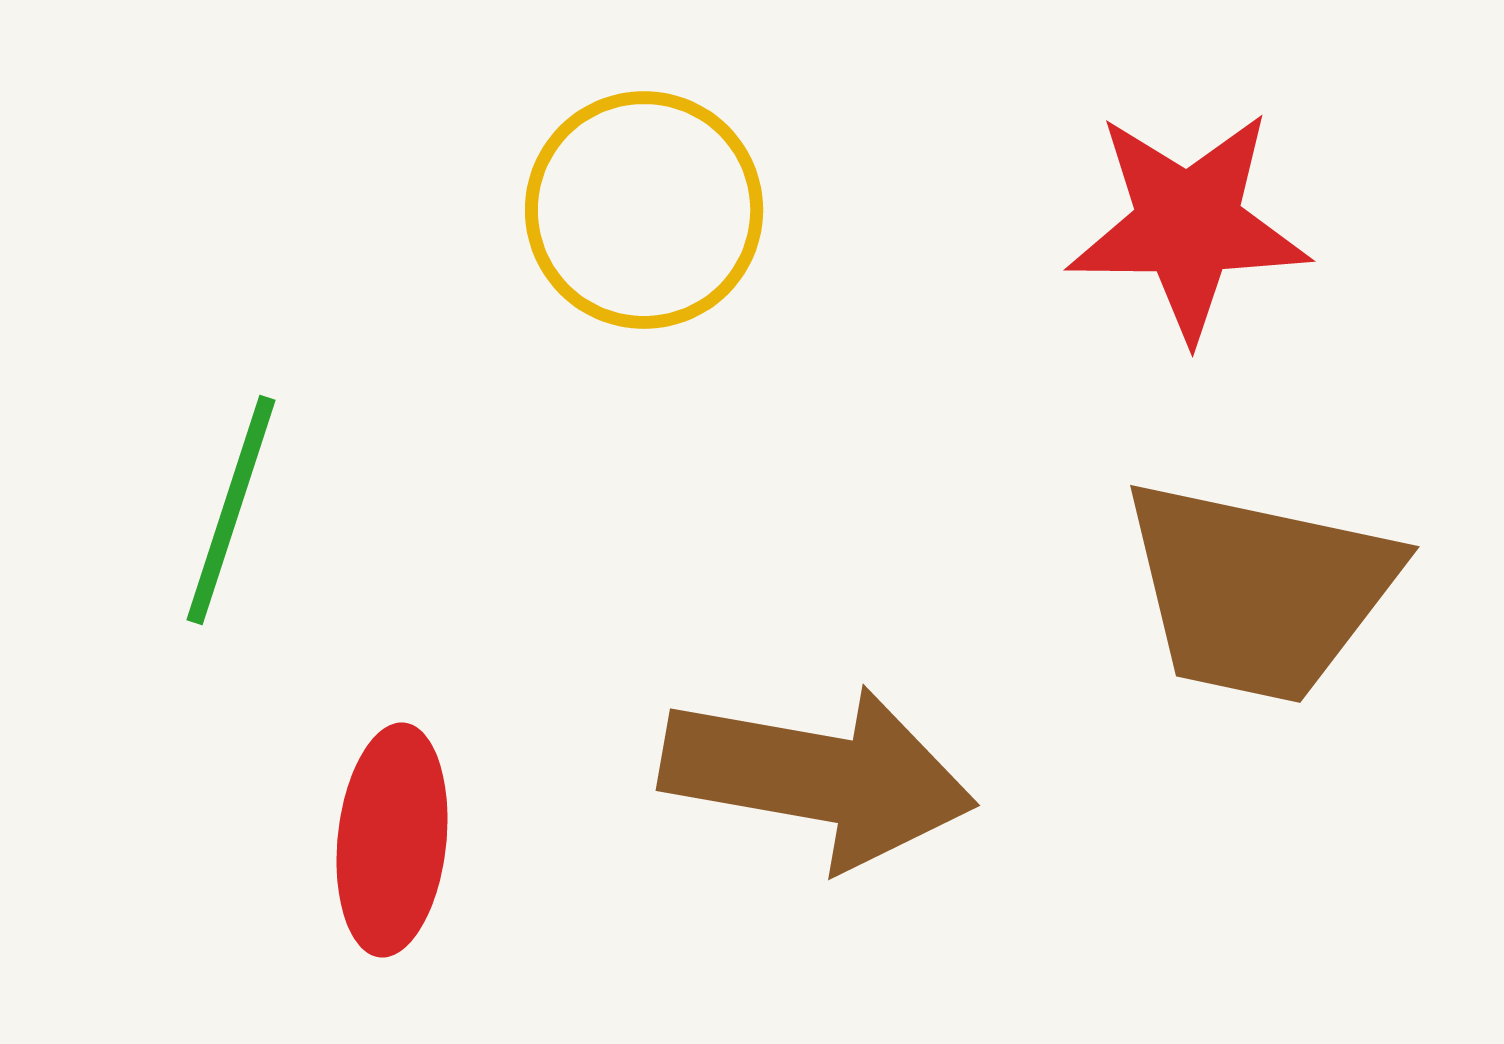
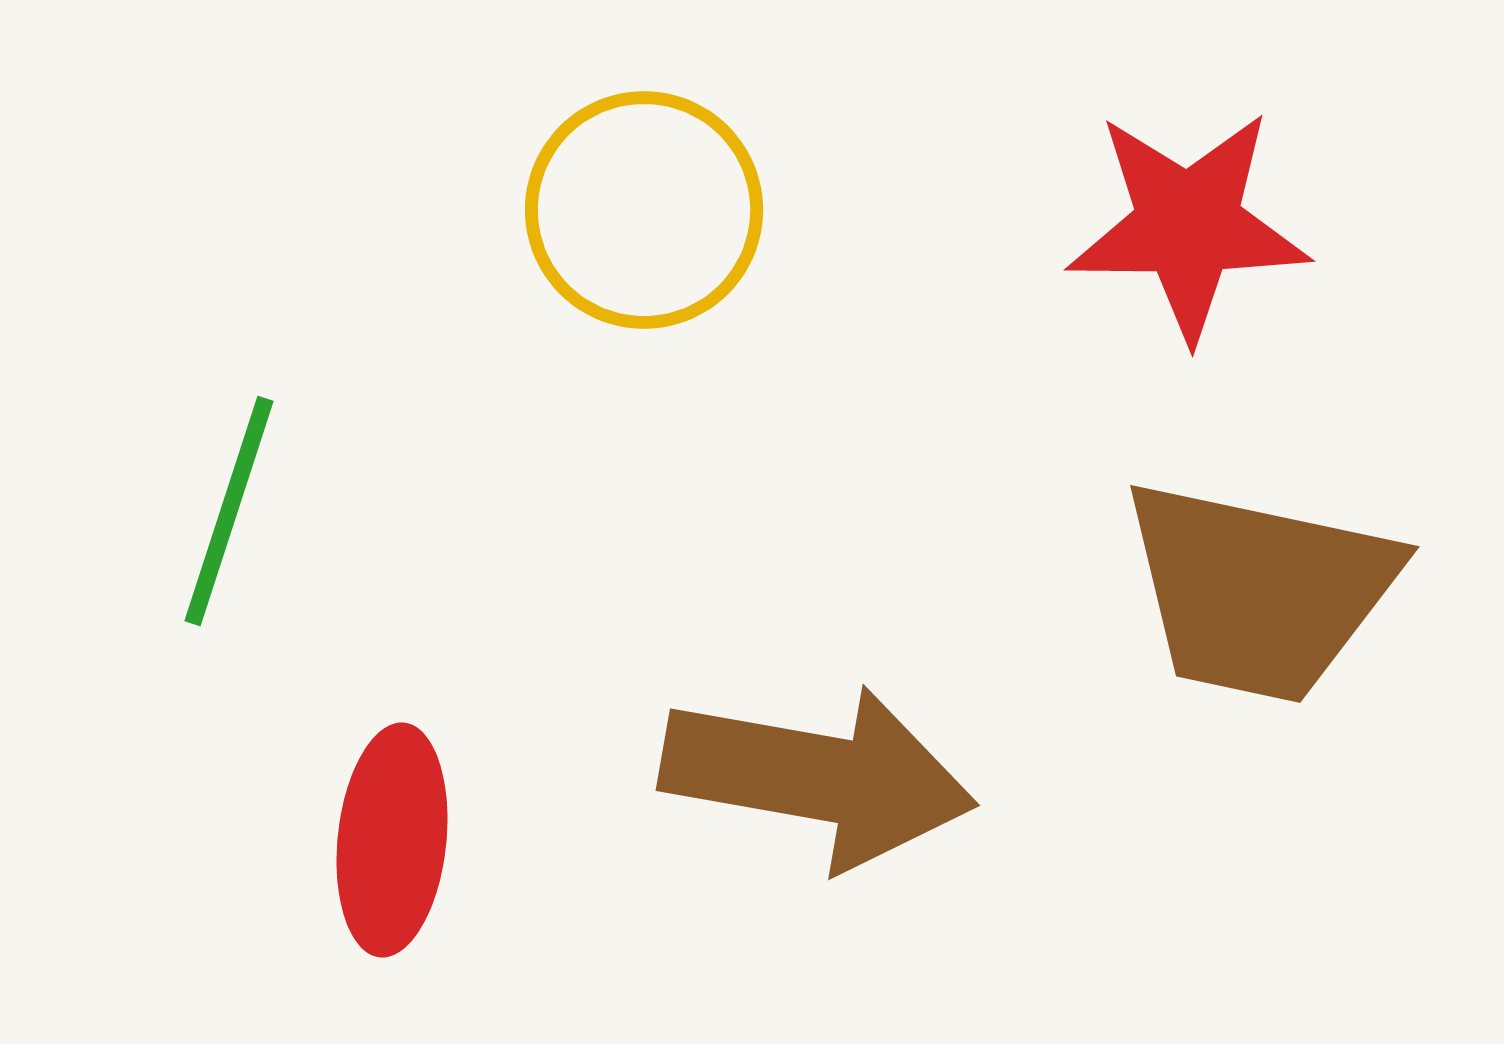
green line: moved 2 px left, 1 px down
